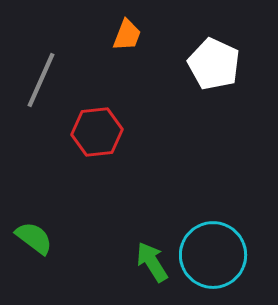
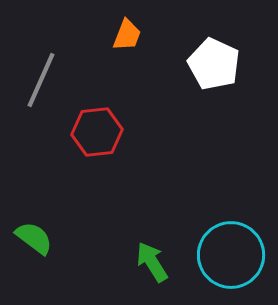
cyan circle: moved 18 px right
